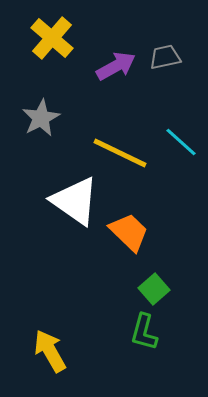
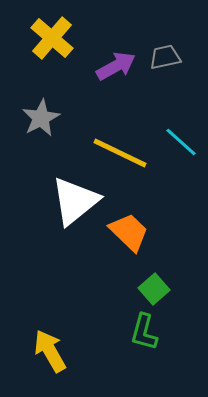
white triangle: rotated 46 degrees clockwise
